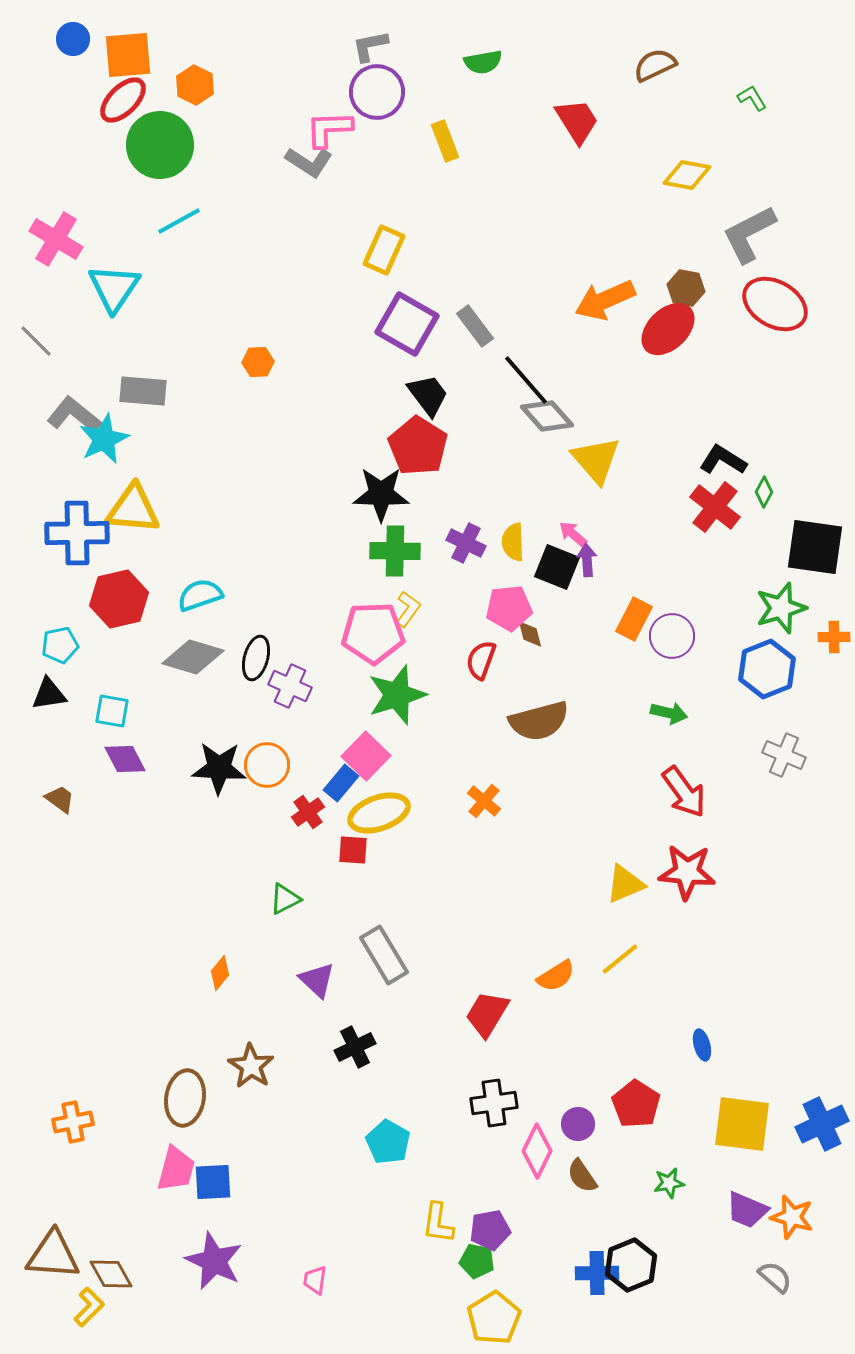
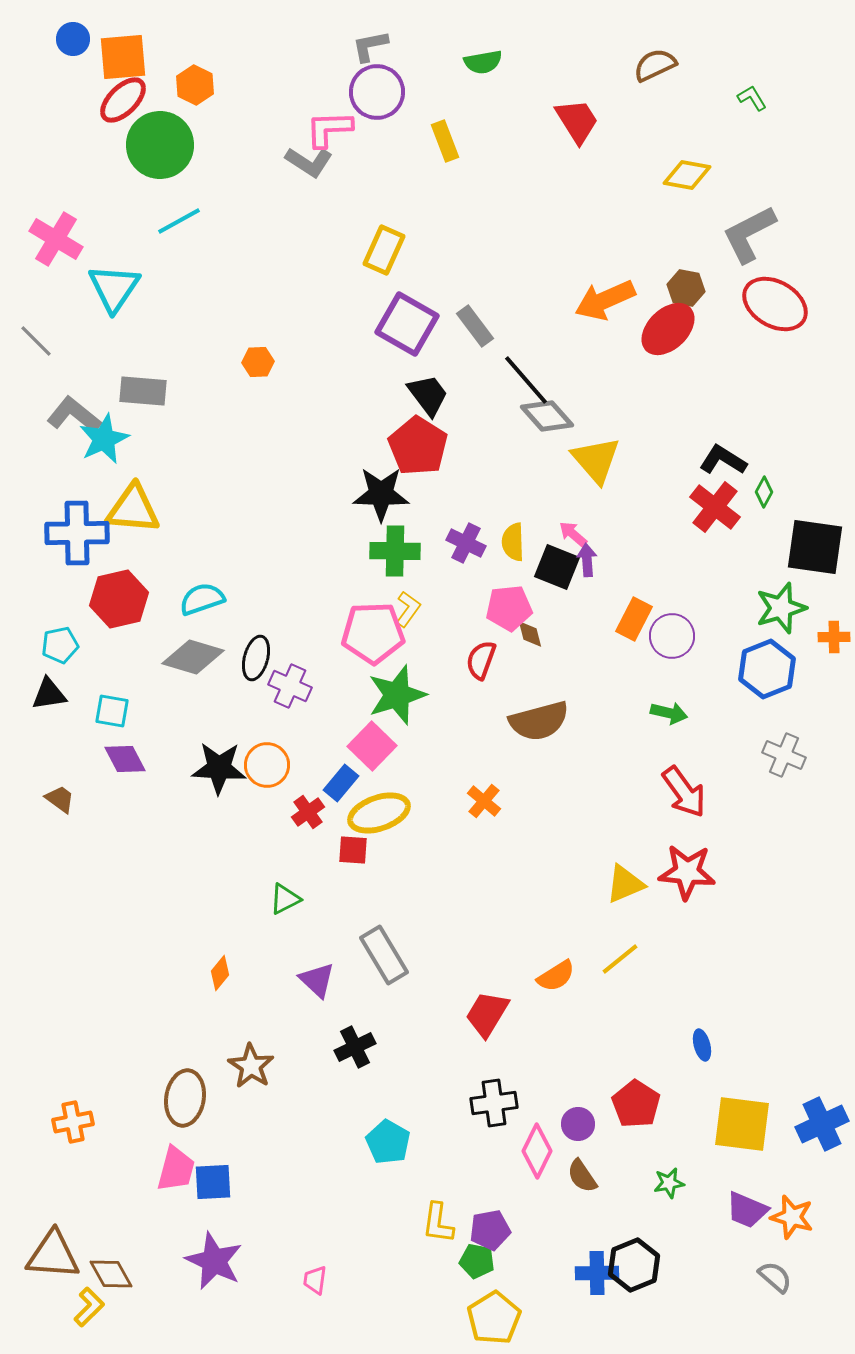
orange square at (128, 55): moved 5 px left, 2 px down
cyan semicircle at (200, 595): moved 2 px right, 4 px down
pink square at (366, 756): moved 6 px right, 10 px up
black hexagon at (631, 1265): moved 3 px right
